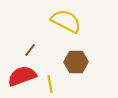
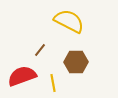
yellow semicircle: moved 3 px right
brown line: moved 10 px right
yellow line: moved 3 px right, 1 px up
